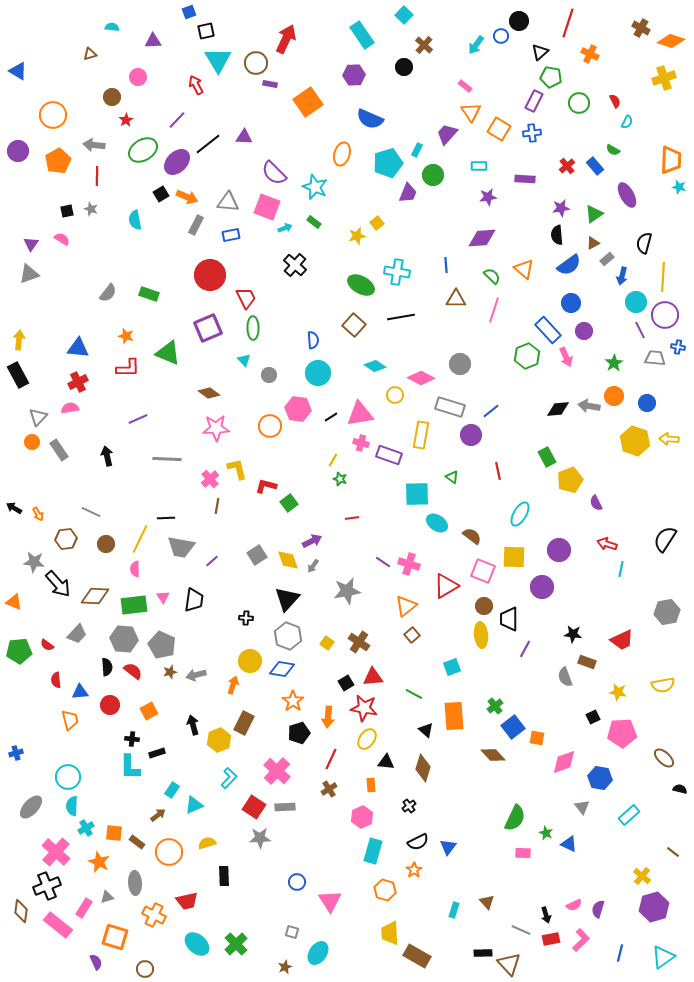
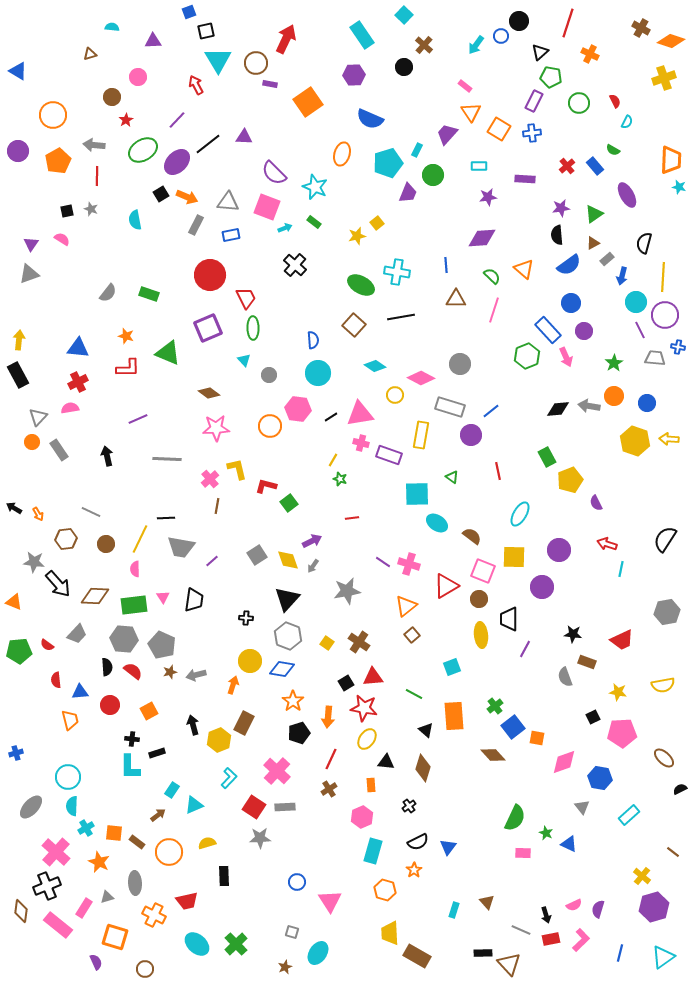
brown circle at (484, 606): moved 5 px left, 7 px up
black semicircle at (680, 789): rotated 40 degrees counterclockwise
